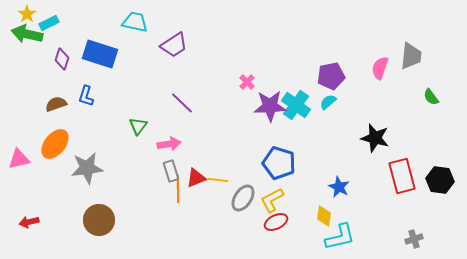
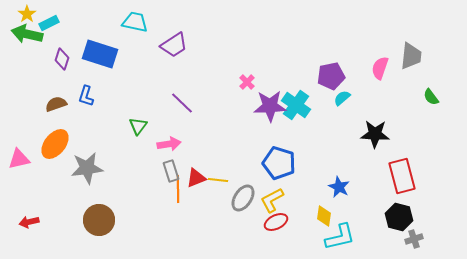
cyan semicircle: moved 14 px right, 4 px up
black star: moved 4 px up; rotated 12 degrees counterclockwise
black hexagon: moved 41 px left, 37 px down; rotated 8 degrees clockwise
